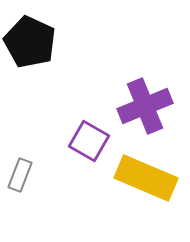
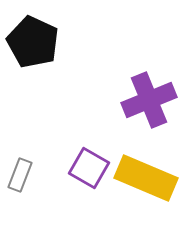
black pentagon: moved 3 px right
purple cross: moved 4 px right, 6 px up
purple square: moved 27 px down
